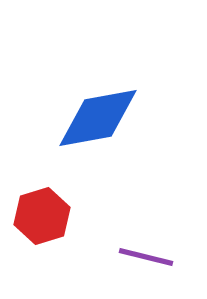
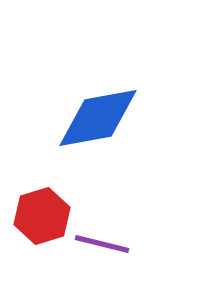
purple line: moved 44 px left, 13 px up
